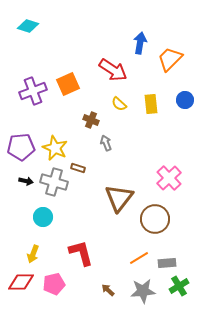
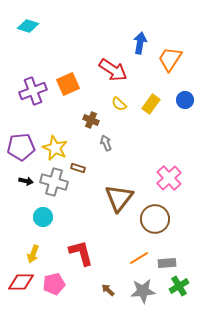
orange trapezoid: rotated 12 degrees counterclockwise
yellow rectangle: rotated 42 degrees clockwise
